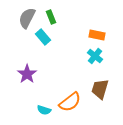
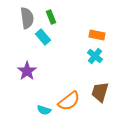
gray semicircle: rotated 145 degrees clockwise
purple star: moved 3 px up
brown trapezoid: moved 3 px down
orange semicircle: moved 1 px left, 1 px up
